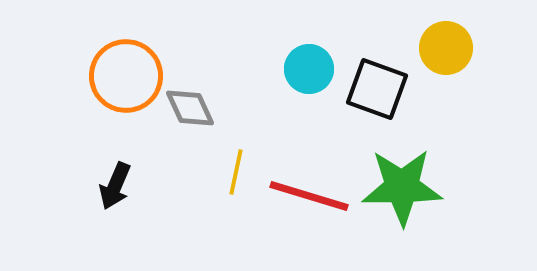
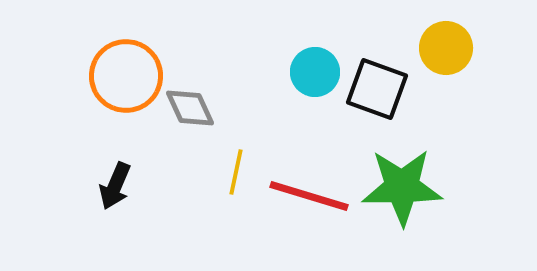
cyan circle: moved 6 px right, 3 px down
